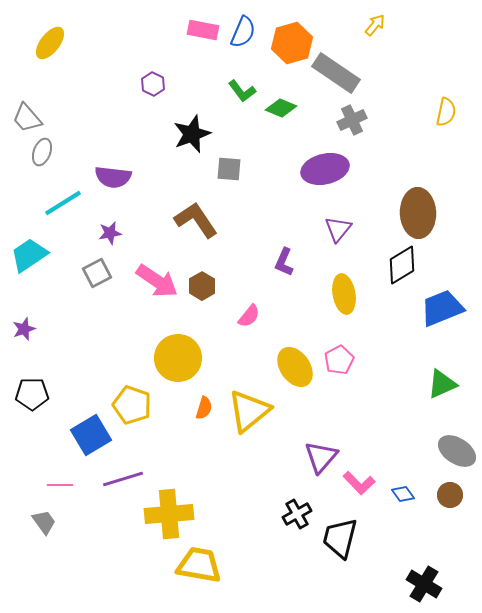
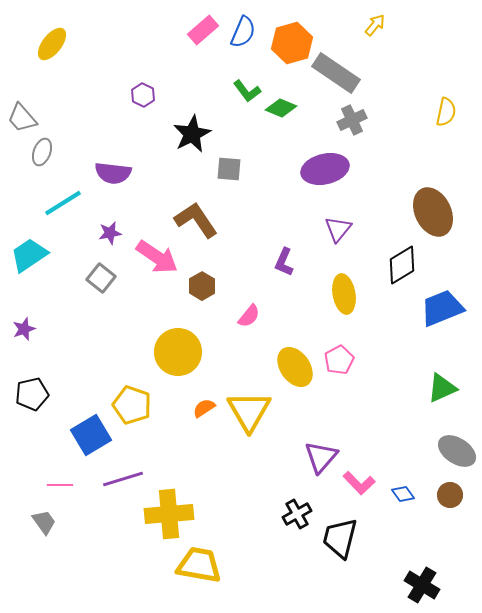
pink rectangle at (203, 30): rotated 52 degrees counterclockwise
yellow ellipse at (50, 43): moved 2 px right, 1 px down
purple hexagon at (153, 84): moved 10 px left, 11 px down
green L-shape at (242, 91): moved 5 px right
gray trapezoid at (27, 118): moved 5 px left
black star at (192, 134): rotated 6 degrees counterclockwise
purple semicircle at (113, 177): moved 4 px up
brown ellipse at (418, 213): moved 15 px right, 1 px up; rotated 24 degrees counterclockwise
gray square at (97, 273): moved 4 px right, 5 px down; rotated 24 degrees counterclockwise
pink arrow at (157, 281): moved 24 px up
yellow circle at (178, 358): moved 6 px up
green triangle at (442, 384): moved 4 px down
black pentagon at (32, 394): rotated 12 degrees counterclockwise
orange semicircle at (204, 408): rotated 140 degrees counterclockwise
yellow triangle at (249, 411): rotated 21 degrees counterclockwise
black cross at (424, 584): moved 2 px left, 1 px down
